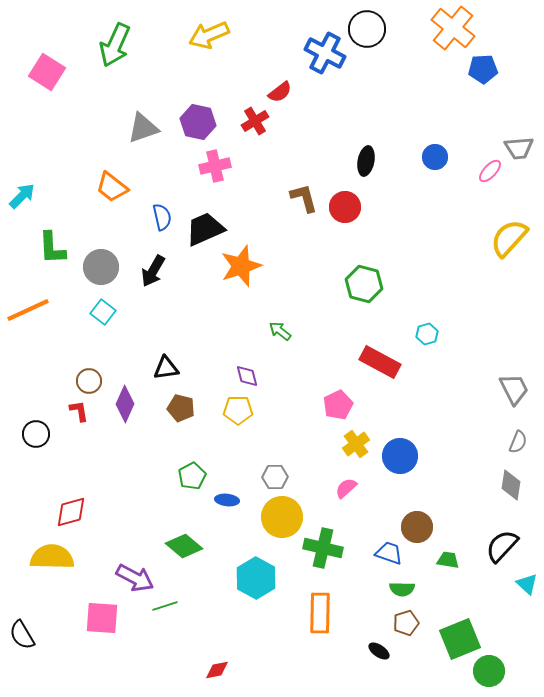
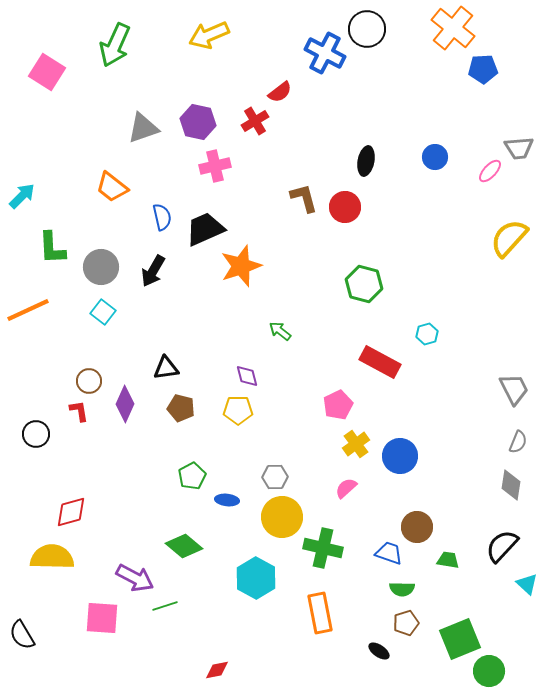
orange rectangle at (320, 613): rotated 12 degrees counterclockwise
